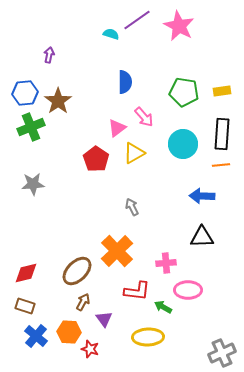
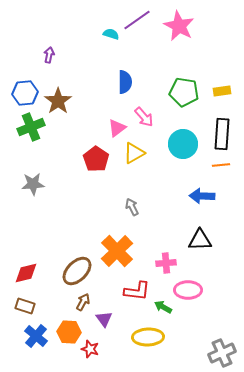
black triangle: moved 2 px left, 3 px down
